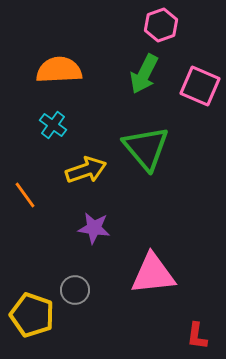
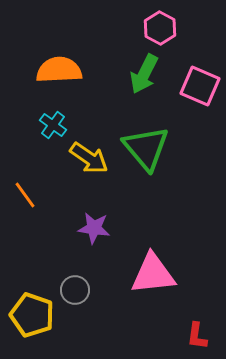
pink hexagon: moved 1 px left, 3 px down; rotated 12 degrees counterclockwise
yellow arrow: moved 3 px right, 12 px up; rotated 54 degrees clockwise
